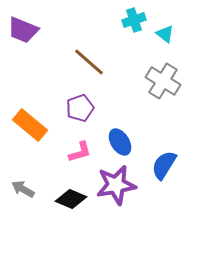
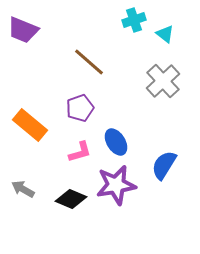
gray cross: rotated 16 degrees clockwise
blue ellipse: moved 4 px left
